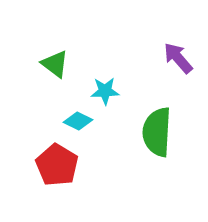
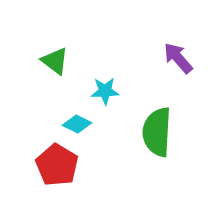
green triangle: moved 3 px up
cyan diamond: moved 1 px left, 3 px down
